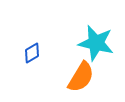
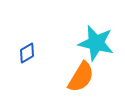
blue diamond: moved 5 px left
